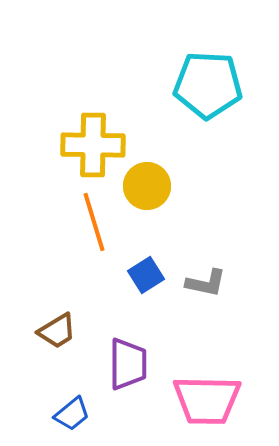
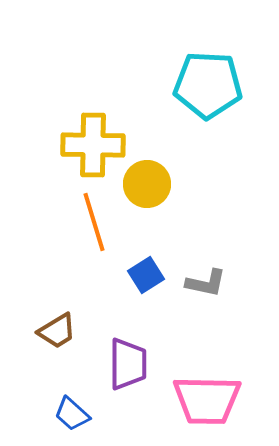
yellow circle: moved 2 px up
blue trapezoid: rotated 81 degrees clockwise
